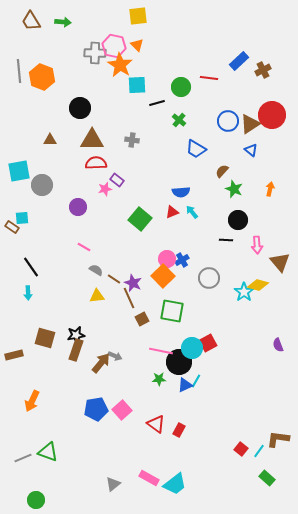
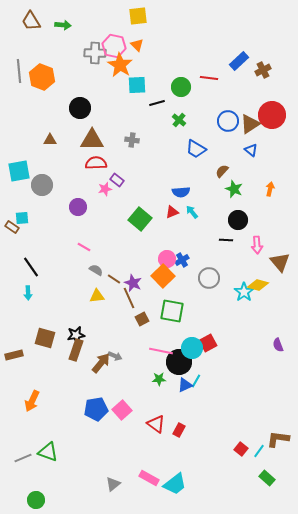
green arrow at (63, 22): moved 3 px down
